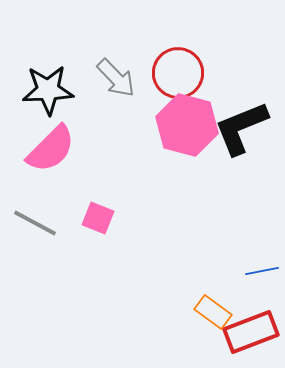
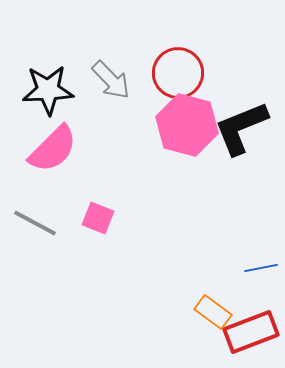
gray arrow: moved 5 px left, 2 px down
pink semicircle: moved 2 px right
blue line: moved 1 px left, 3 px up
